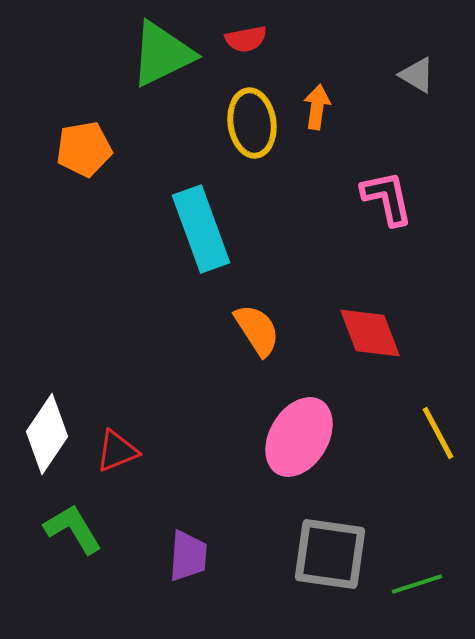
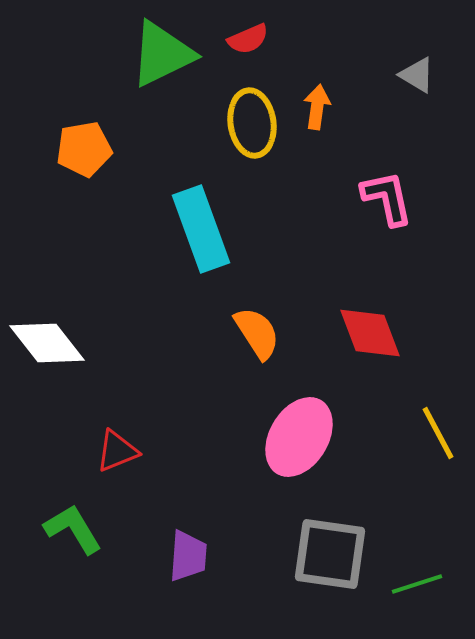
red semicircle: moved 2 px right; rotated 12 degrees counterclockwise
orange semicircle: moved 3 px down
white diamond: moved 91 px up; rotated 72 degrees counterclockwise
